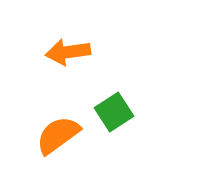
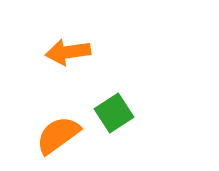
green square: moved 1 px down
